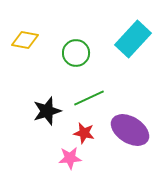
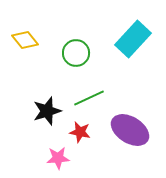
yellow diamond: rotated 40 degrees clockwise
red star: moved 4 px left, 1 px up
pink star: moved 12 px left
